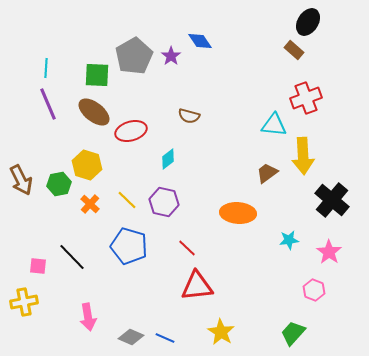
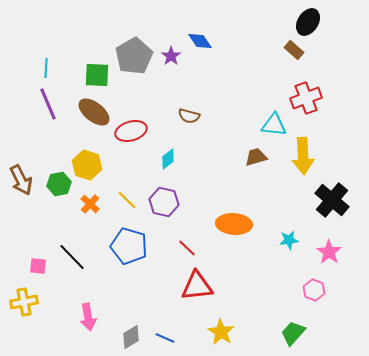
brown trapezoid: moved 11 px left, 16 px up; rotated 20 degrees clockwise
orange ellipse: moved 4 px left, 11 px down
gray diamond: rotated 55 degrees counterclockwise
